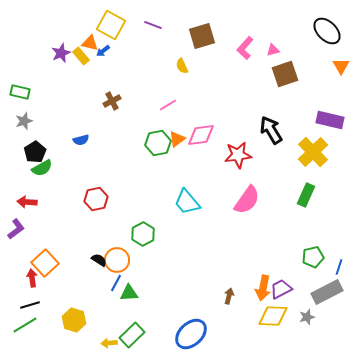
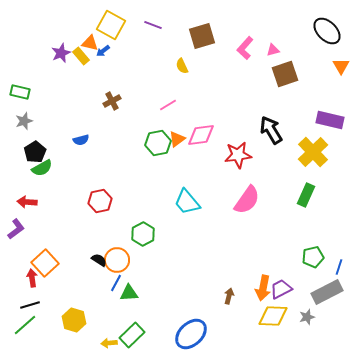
red hexagon at (96, 199): moved 4 px right, 2 px down
green line at (25, 325): rotated 10 degrees counterclockwise
